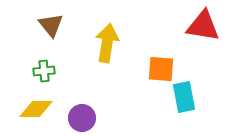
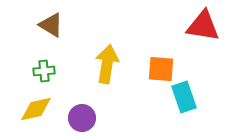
brown triangle: rotated 20 degrees counterclockwise
yellow arrow: moved 21 px down
cyan rectangle: rotated 8 degrees counterclockwise
yellow diamond: rotated 12 degrees counterclockwise
